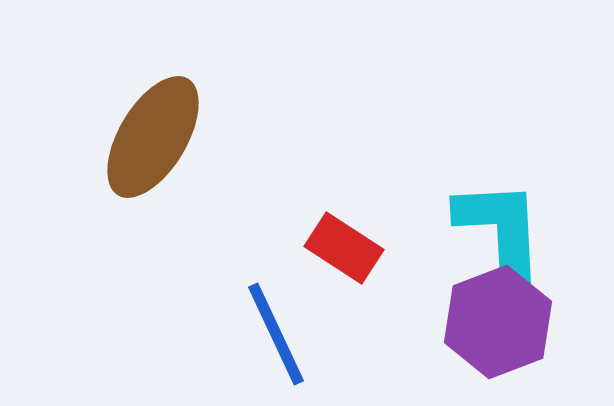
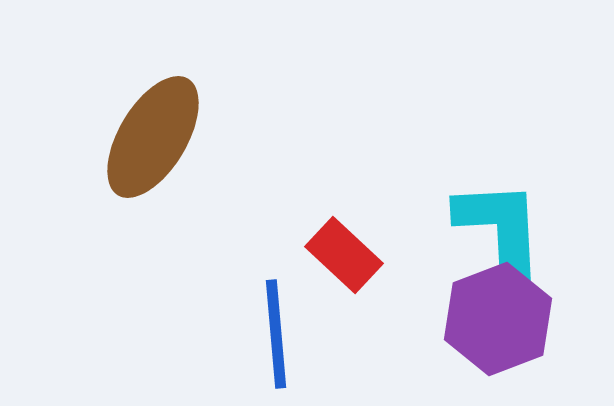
red rectangle: moved 7 px down; rotated 10 degrees clockwise
purple hexagon: moved 3 px up
blue line: rotated 20 degrees clockwise
